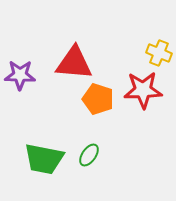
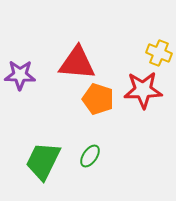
red triangle: moved 3 px right
green ellipse: moved 1 px right, 1 px down
green trapezoid: moved 1 px left, 2 px down; rotated 105 degrees clockwise
